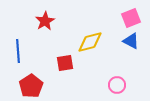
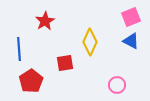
pink square: moved 1 px up
yellow diamond: rotated 52 degrees counterclockwise
blue line: moved 1 px right, 2 px up
red pentagon: moved 5 px up
